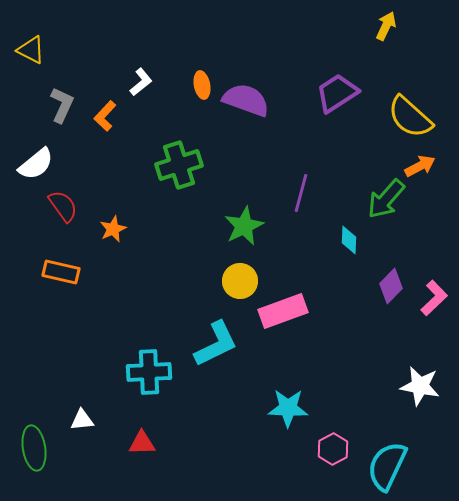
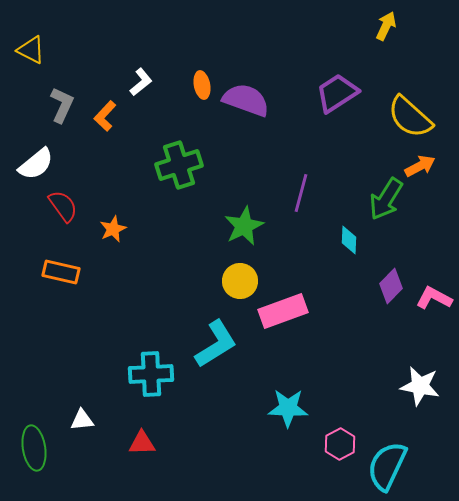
green arrow: rotated 9 degrees counterclockwise
pink L-shape: rotated 108 degrees counterclockwise
cyan L-shape: rotated 6 degrees counterclockwise
cyan cross: moved 2 px right, 2 px down
pink hexagon: moved 7 px right, 5 px up
